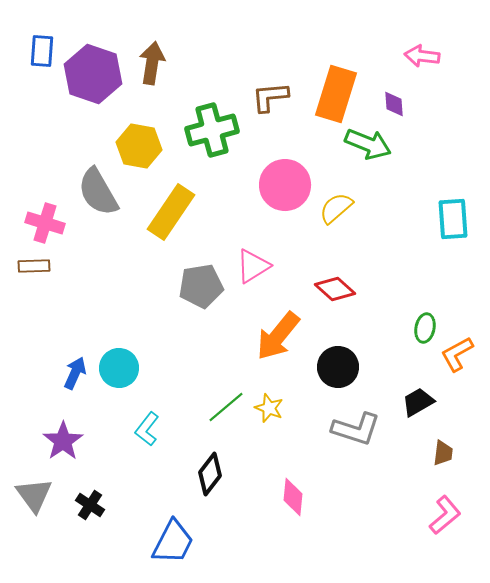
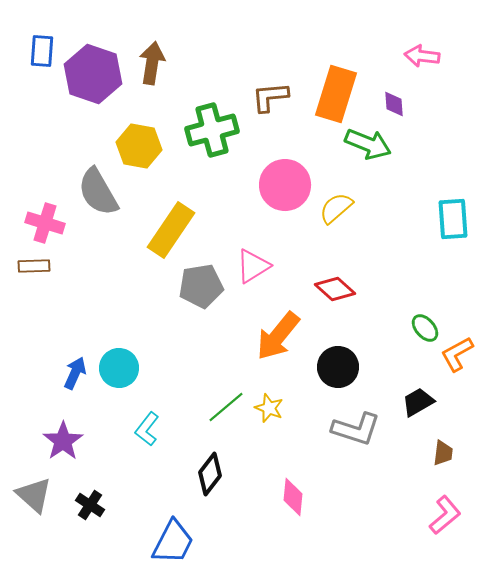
yellow rectangle: moved 18 px down
green ellipse: rotated 52 degrees counterclockwise
gray triangle: rotated 12 degrees counterclockwise
